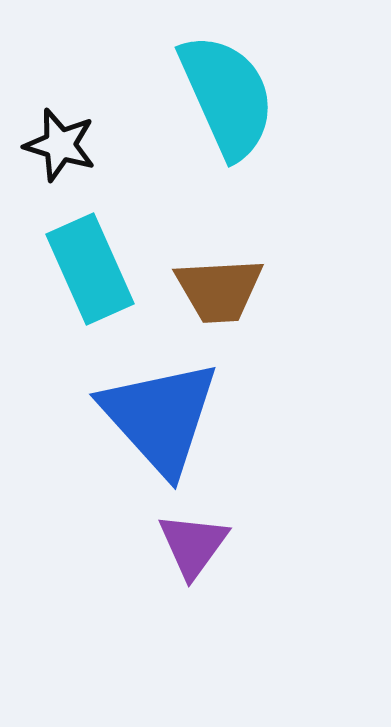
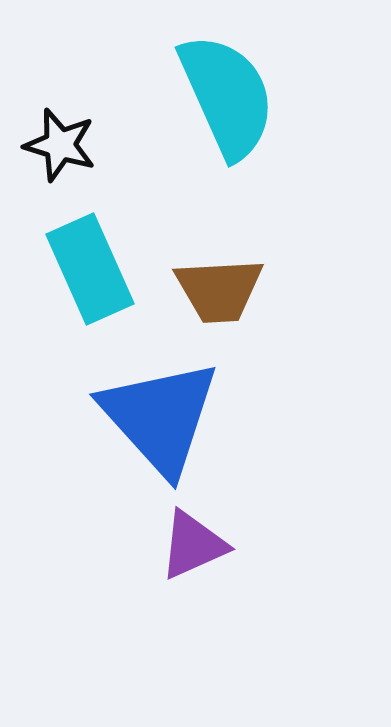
purple triangle: rotated 30 degrees clockwise
